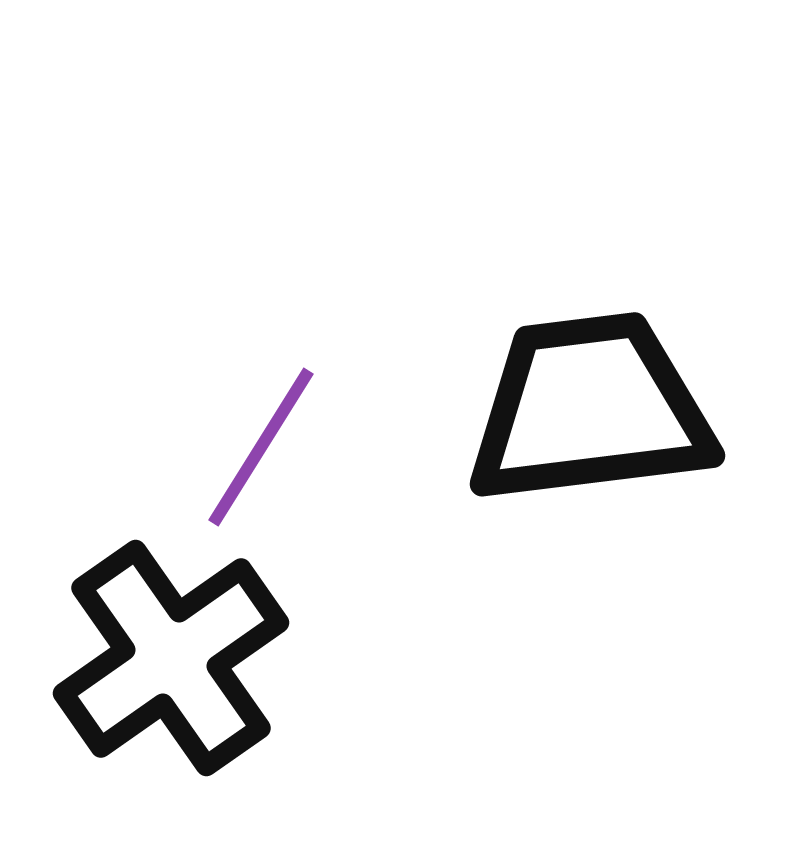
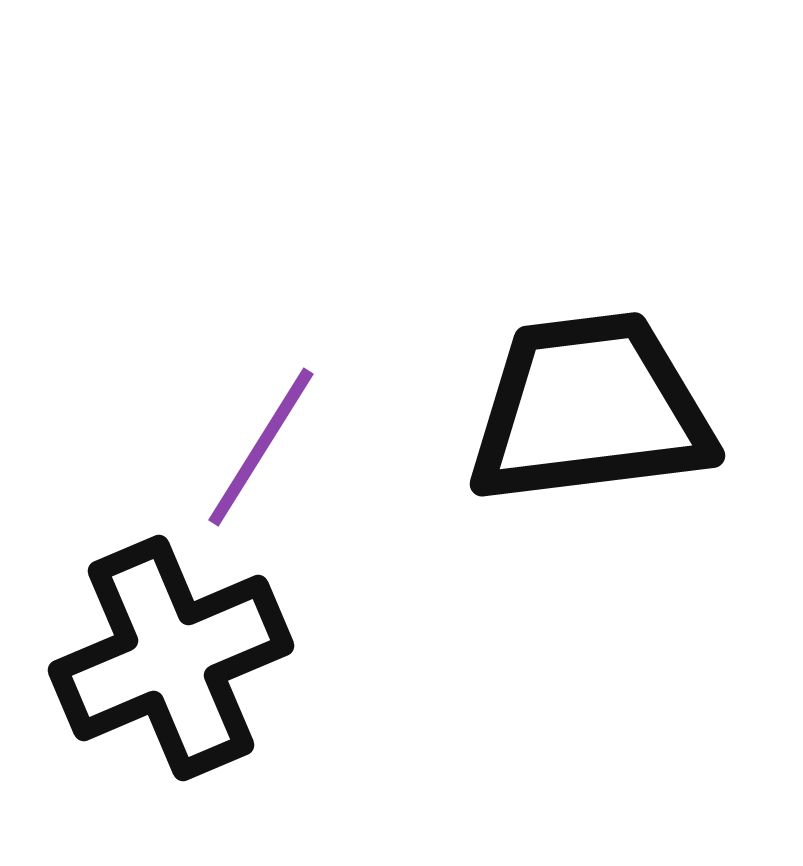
black cross: rotated 12 degrees clockwise
